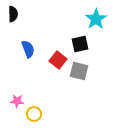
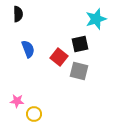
black semicircle: moved 5 px right
cyan star: rotated 15 degrees clockwise
red square: moved 1 px right, 3 px up
